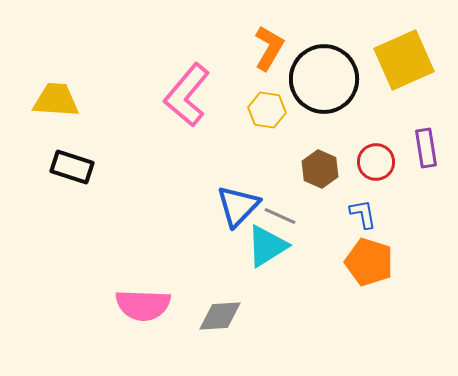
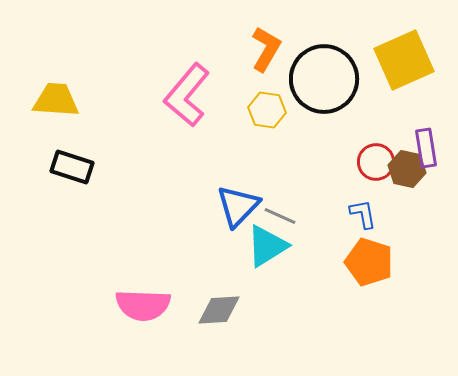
orange L-shape: moved 3 px left, 1 px down
brown hexagon: moved 87 px right; rotated 12 degrees counterclockwise
gray diamond: moved 1 px left, 6 px up
